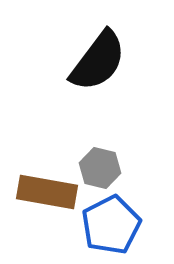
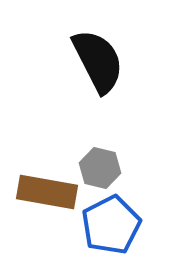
black semicircle: rotated 64 degrees counterclockwise
